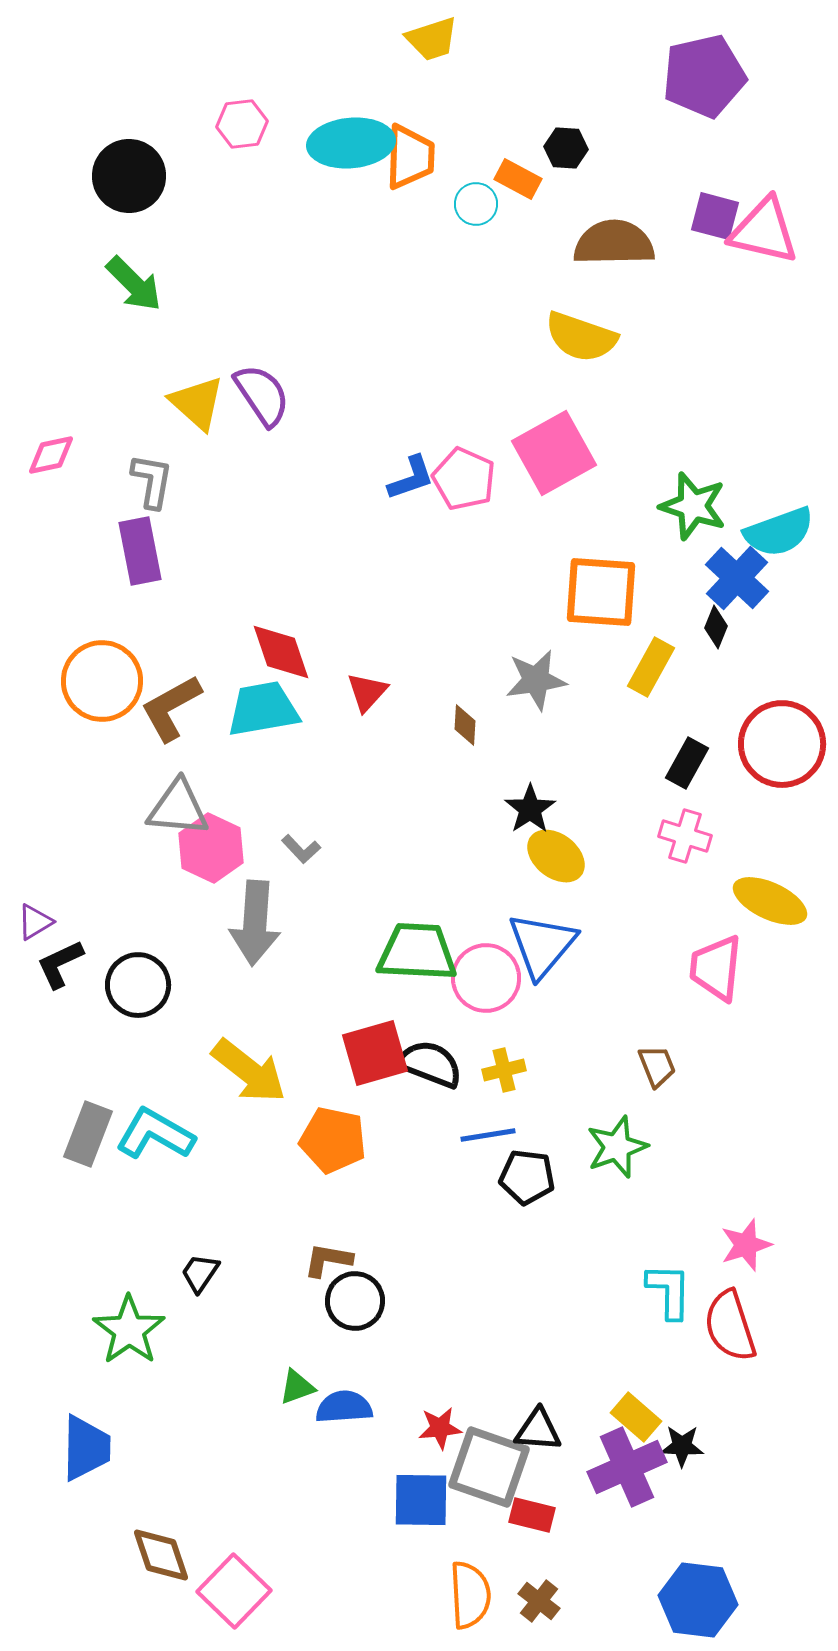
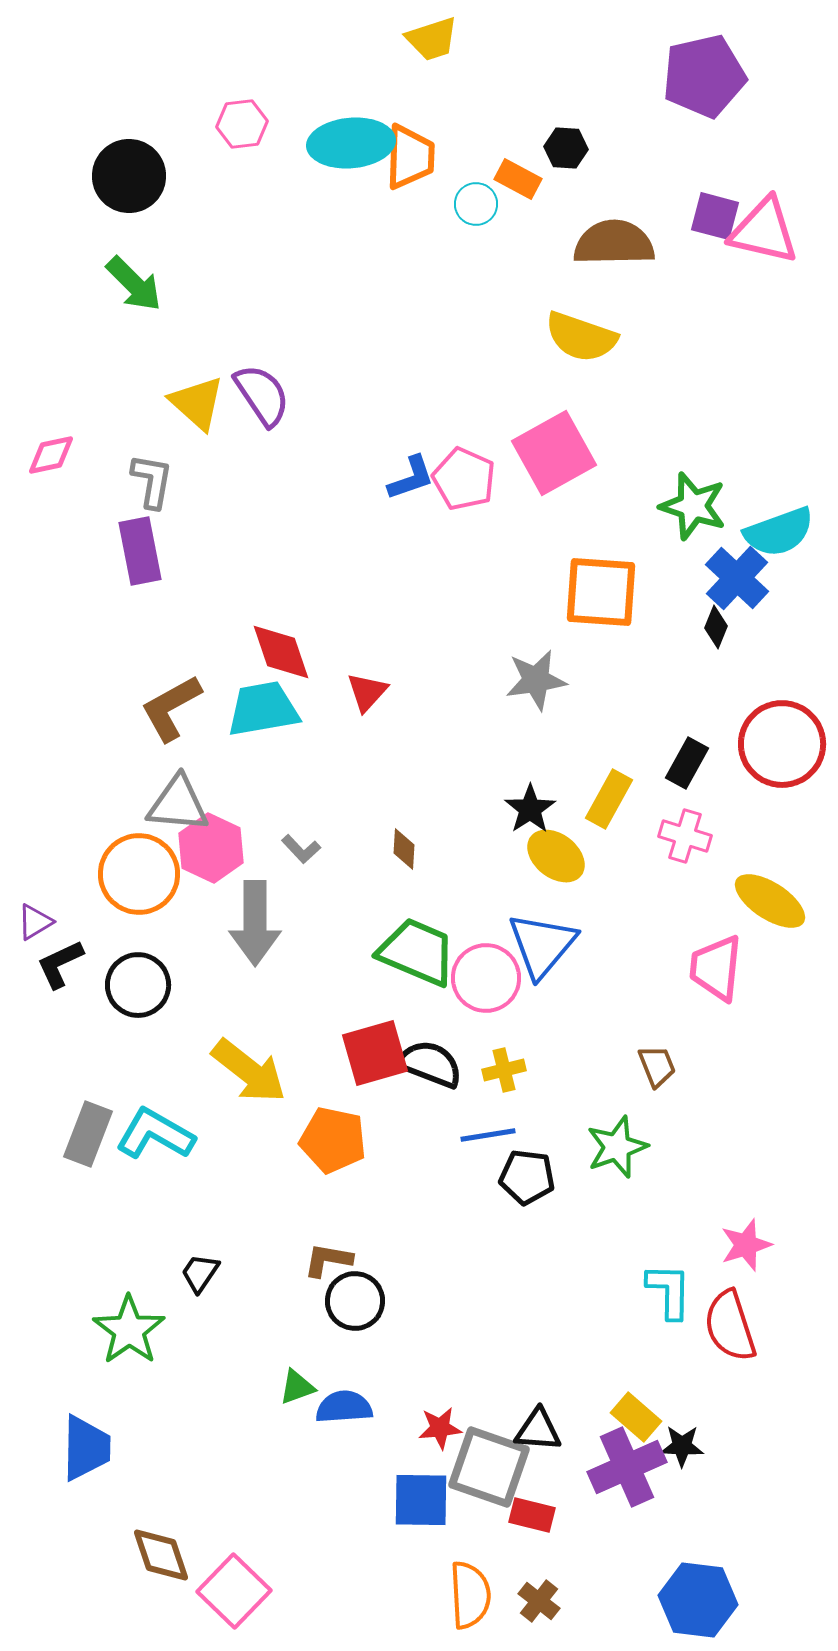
yellow rectangle at (651, 667): moved 42 px left, 132 px down
orange circle at (102, 681): moved 37 px right, 193 px down
brown diamond at (465, 725): moved 61 px left, 124 px down
gray triangle at (178, 808): moved 4 px up
yellow ellipse at (770, 901): rotated 8 degrees clockwise
gray arrow at (255, 923): rotated 4 degrees counterclockwise
green trapezoid at (417, 952): rotated 20 degrees clockwise
